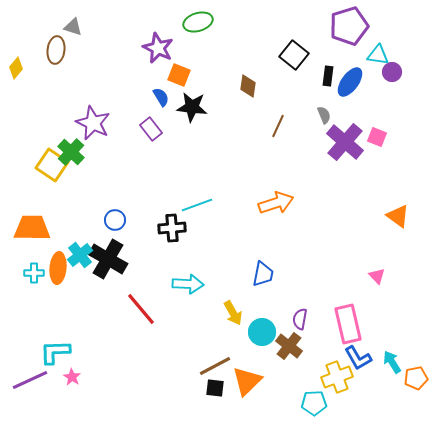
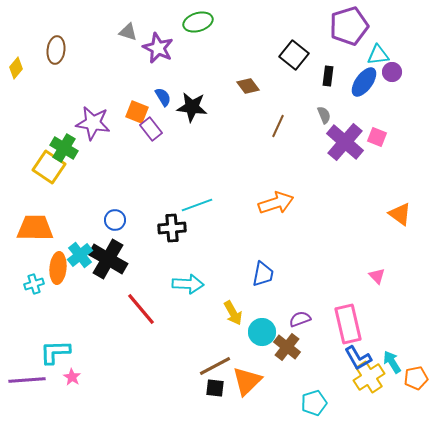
gray triangle at (73, 27): moved 55 px right, 5 px down
cyan triangle at (378, 55): rotated 15 degrees counterclockwise
orange square at (179, 75): moved 42 px left, 37 px down
blue ellipse at (350, 82): moved 14 px right
brown diamond at (248, 86): rotated 45 degrees counterclockwise
blue semicircle at (161, 97): moved 2 px right
purple star at (93, 123): rotated 16 degrees counterclockwise
green cross at (71, 152): moved 7 px left, 4 px up; rotated 12 degrees counterclockwise
yellow square at (52, 165): moved 3 px left, 2 px down
orange triangle at (398, 216): moved 2 px right, 2 px up
orange trapezoid at (32, 228): moved 3 px right
cyan cross at (34, 273): moved 11 px down; rotated 18 degrees counterclockwise
purple semicircle at (300, 319): rotated 60 degrees clockwise
brown cross at (289, 346): moved 2 px left, 1 px down
yellow cross at (337, 377): moved 32 px right; rotated 12 degrees counterclockwise
purple line at (30, 380): moved 3 px left; rotated 21 degrees clockwise
cyan pentagon at (314, 403): rotated 15 degrees counterclockwise
